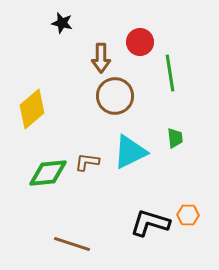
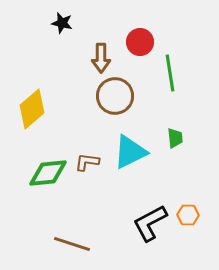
black L-shape: rotated 45 degrees counterclockwise
